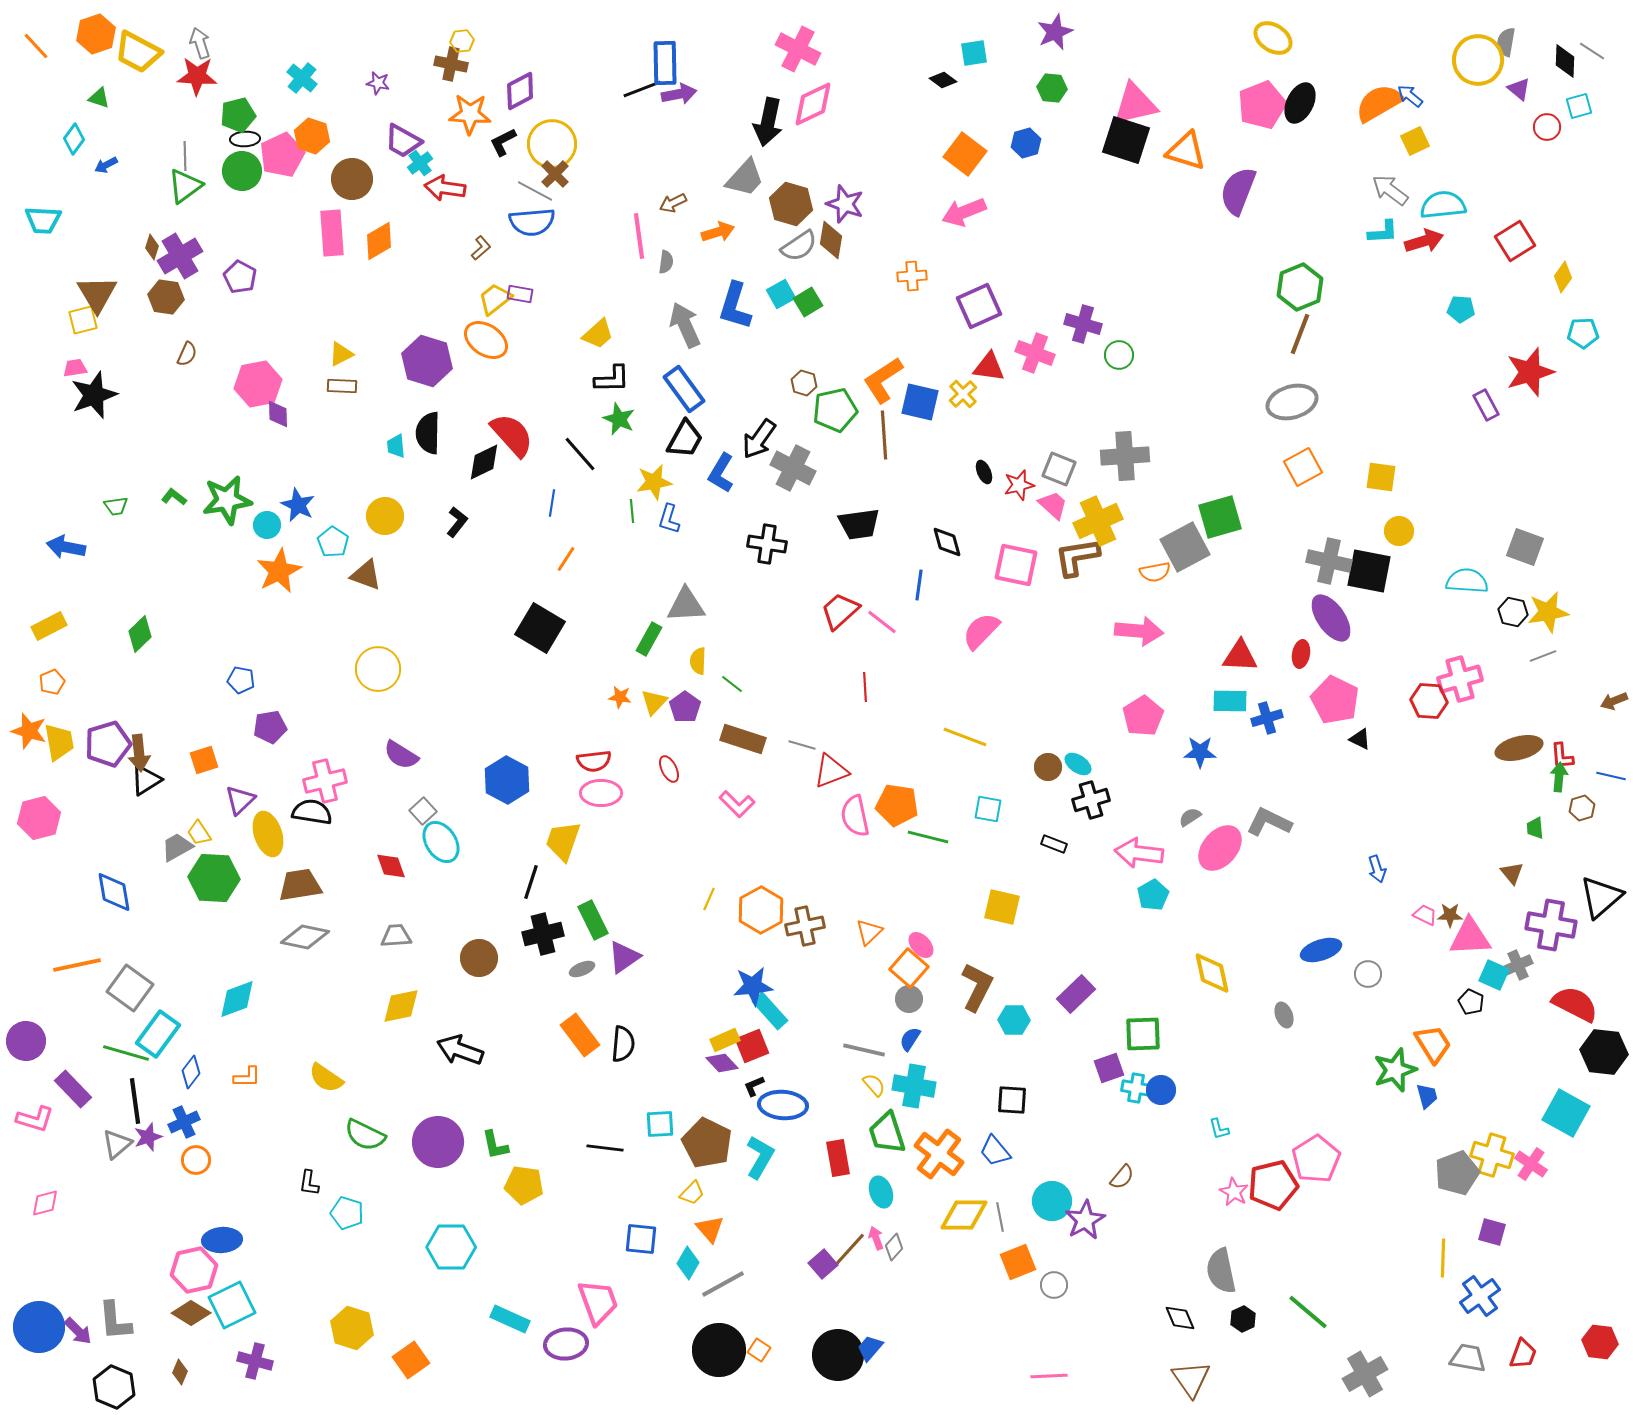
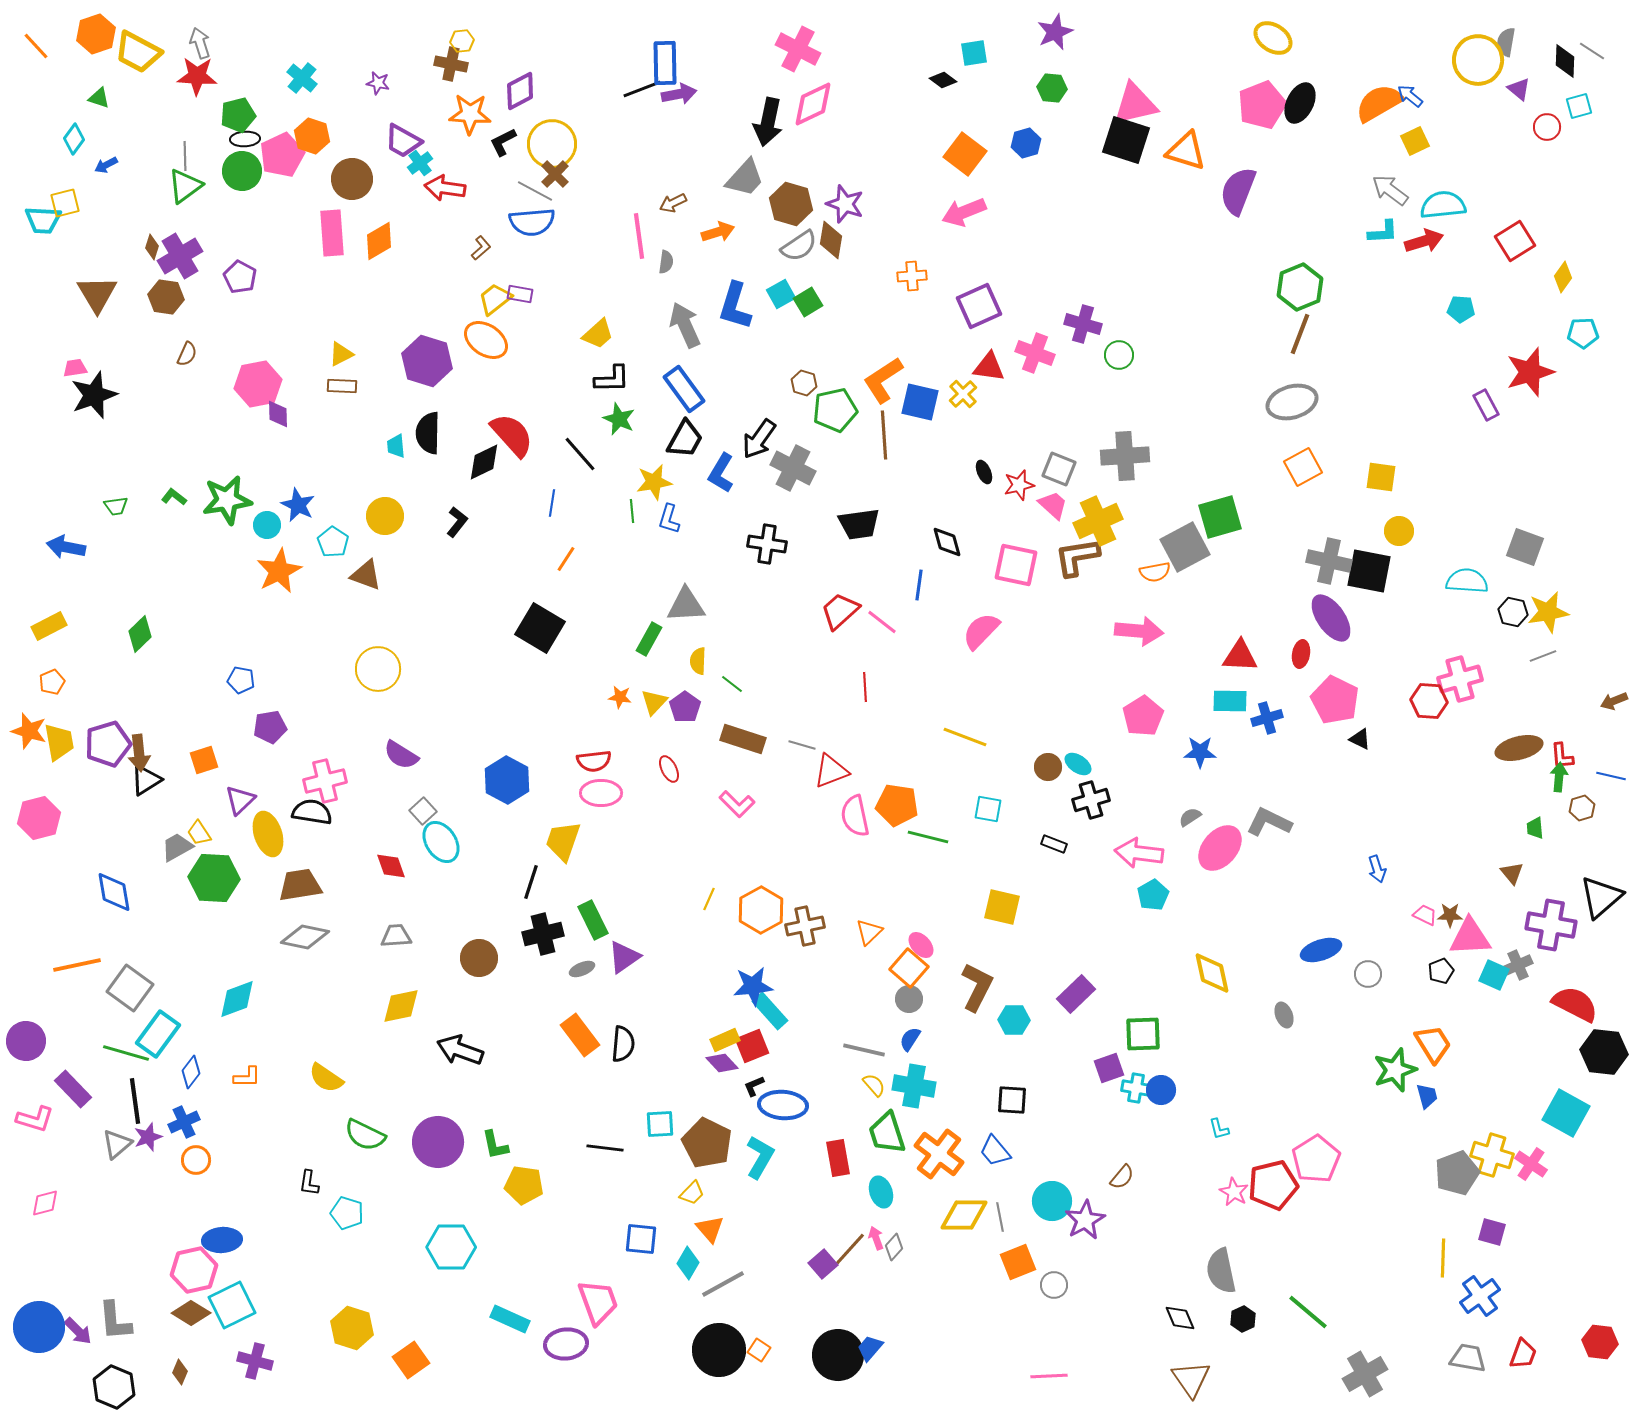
yellow square at (83, 320): moved 18 px left, 117 px up
black pentagon at (1471, 1002): moved 30 px left, 31 px up; rotated 25 degrees clockwise
